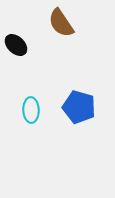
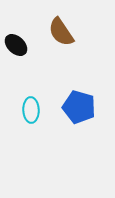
brown semicircle: moved 9 px down
